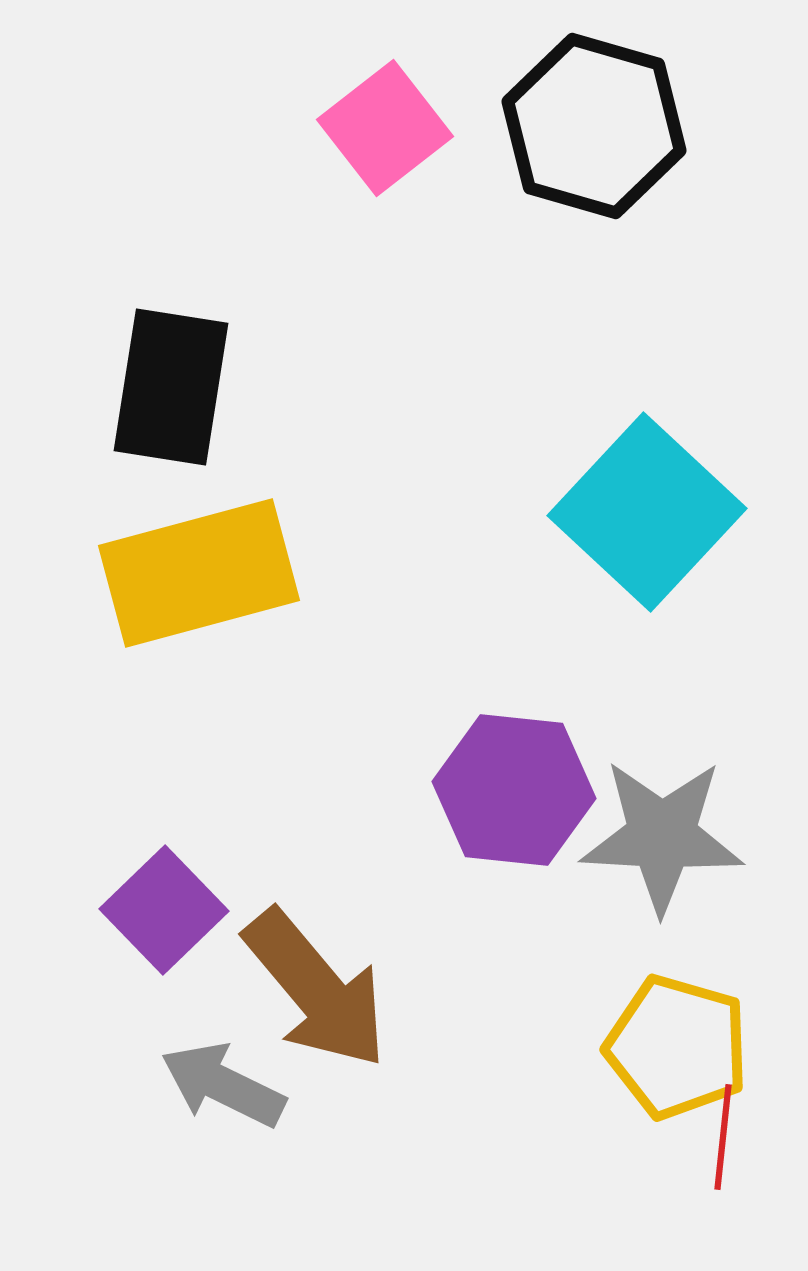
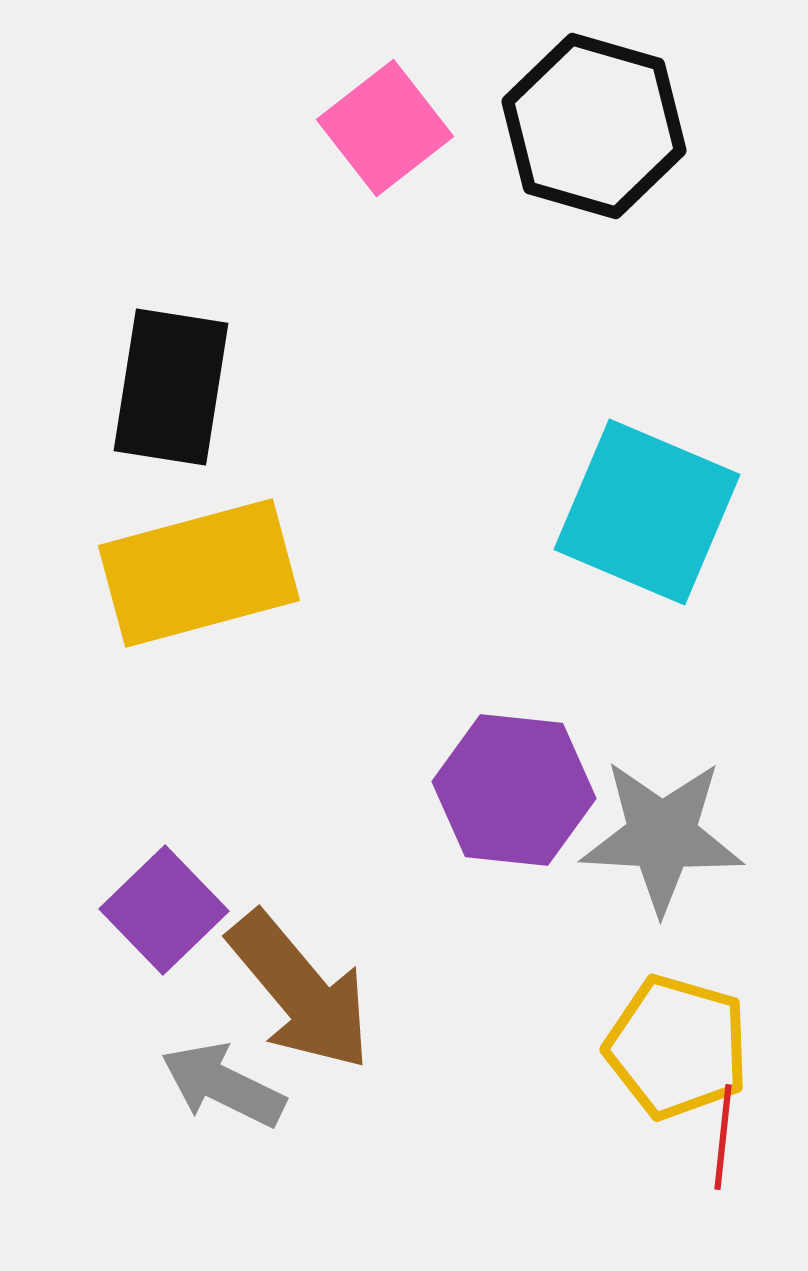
cyan square: rotated 20 degrees counterclockwise
brown arrow: moved 16 px left, 2 px down
